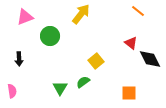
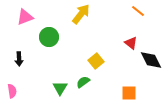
green circle: moved 1 px left, 1 px down
black diamond: moved 1 px right, 1 px down
